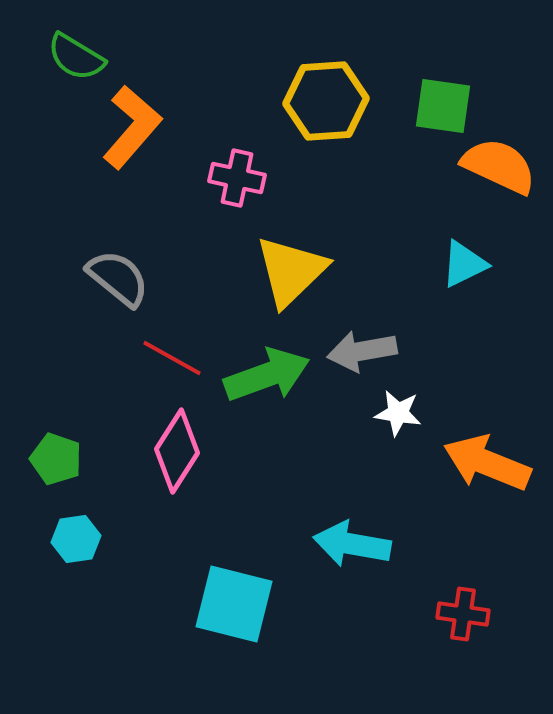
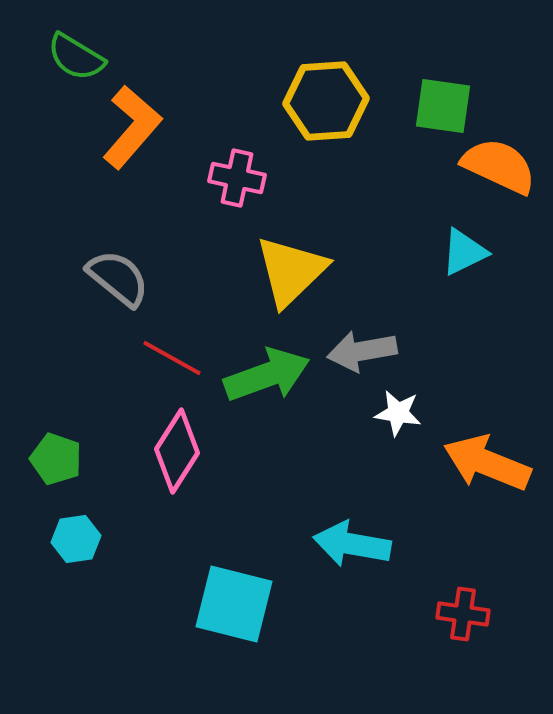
cyan triangle: moved 12 px up
